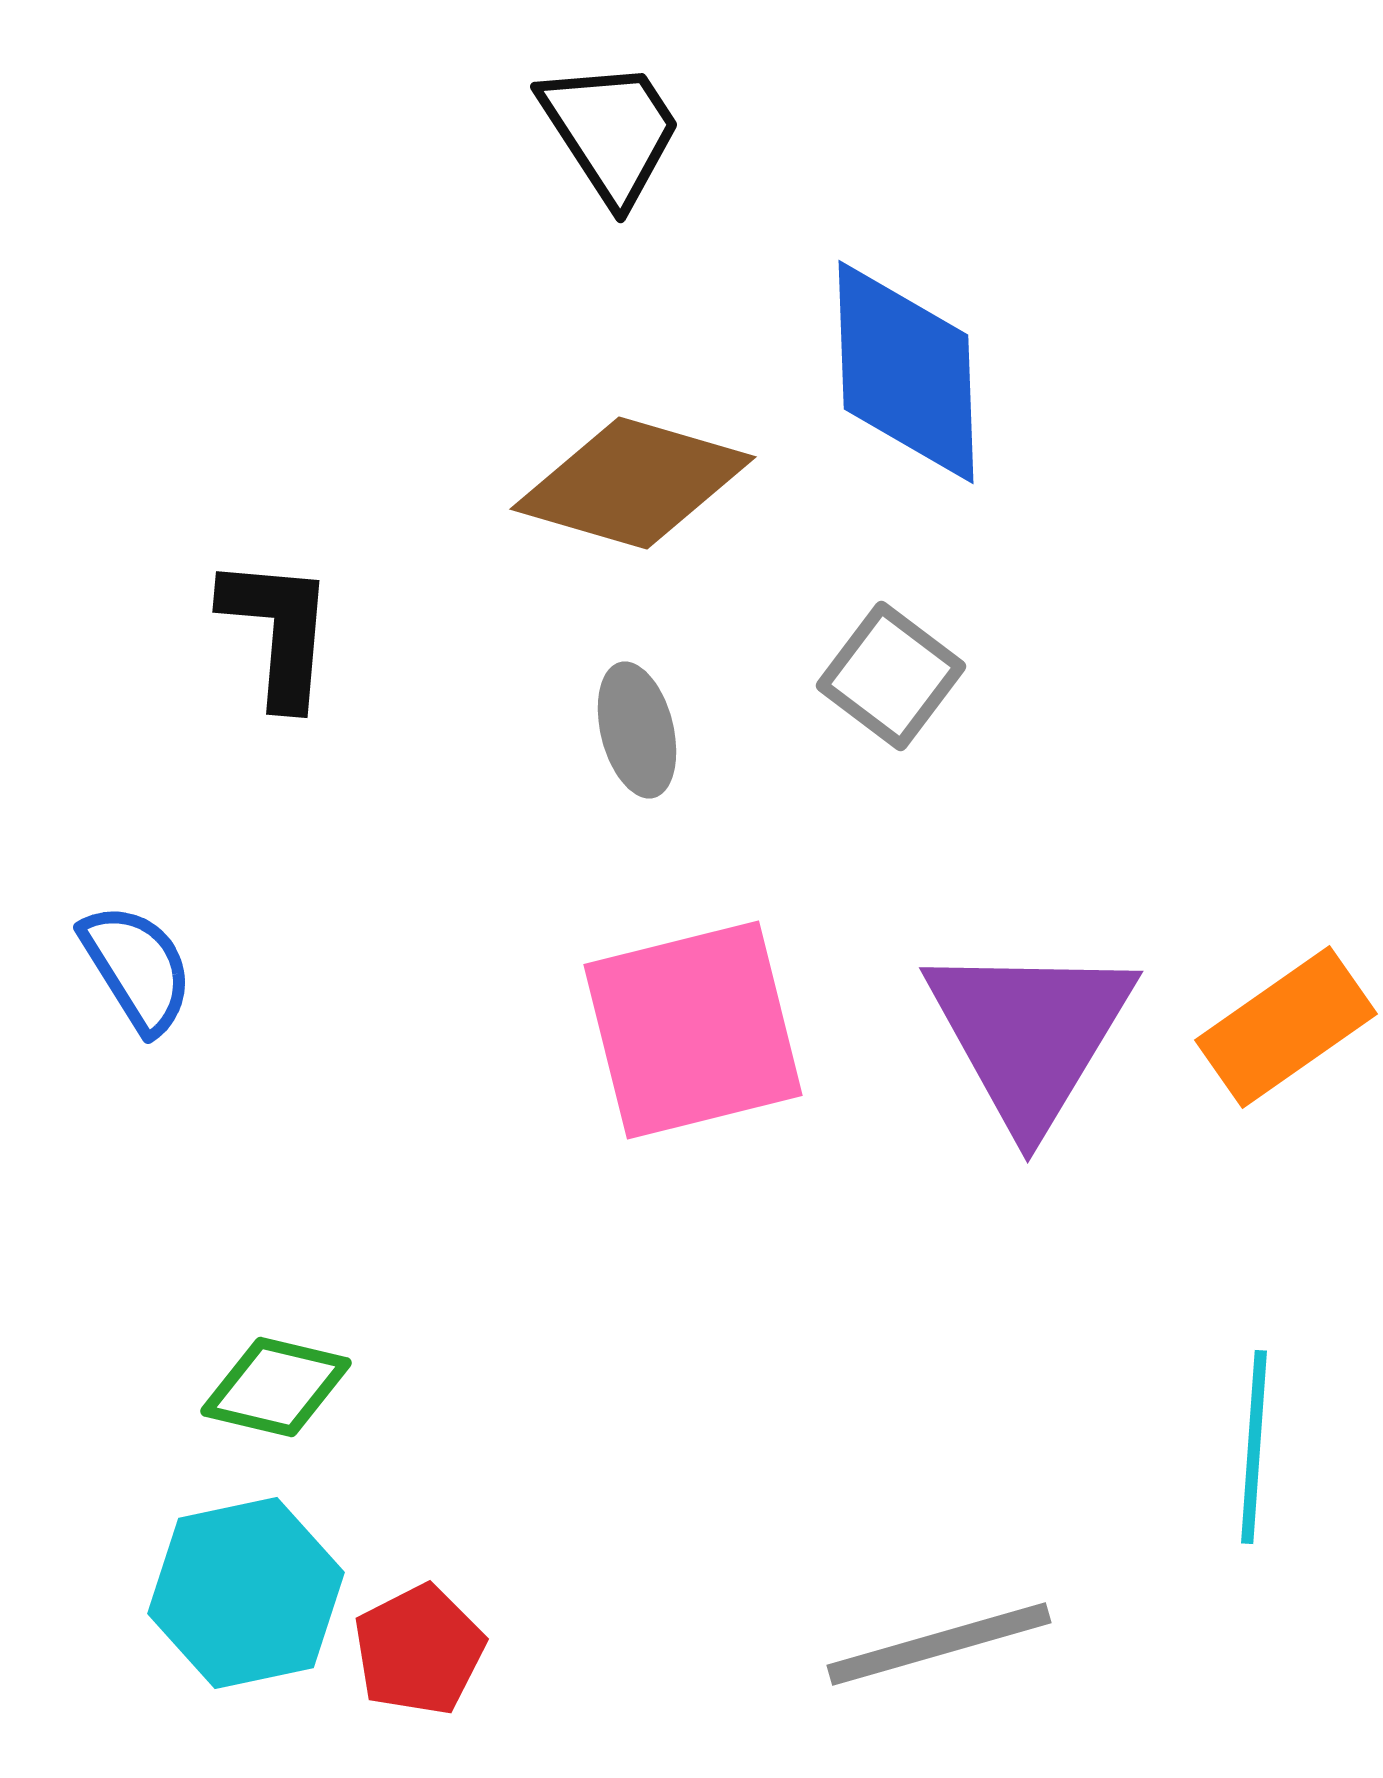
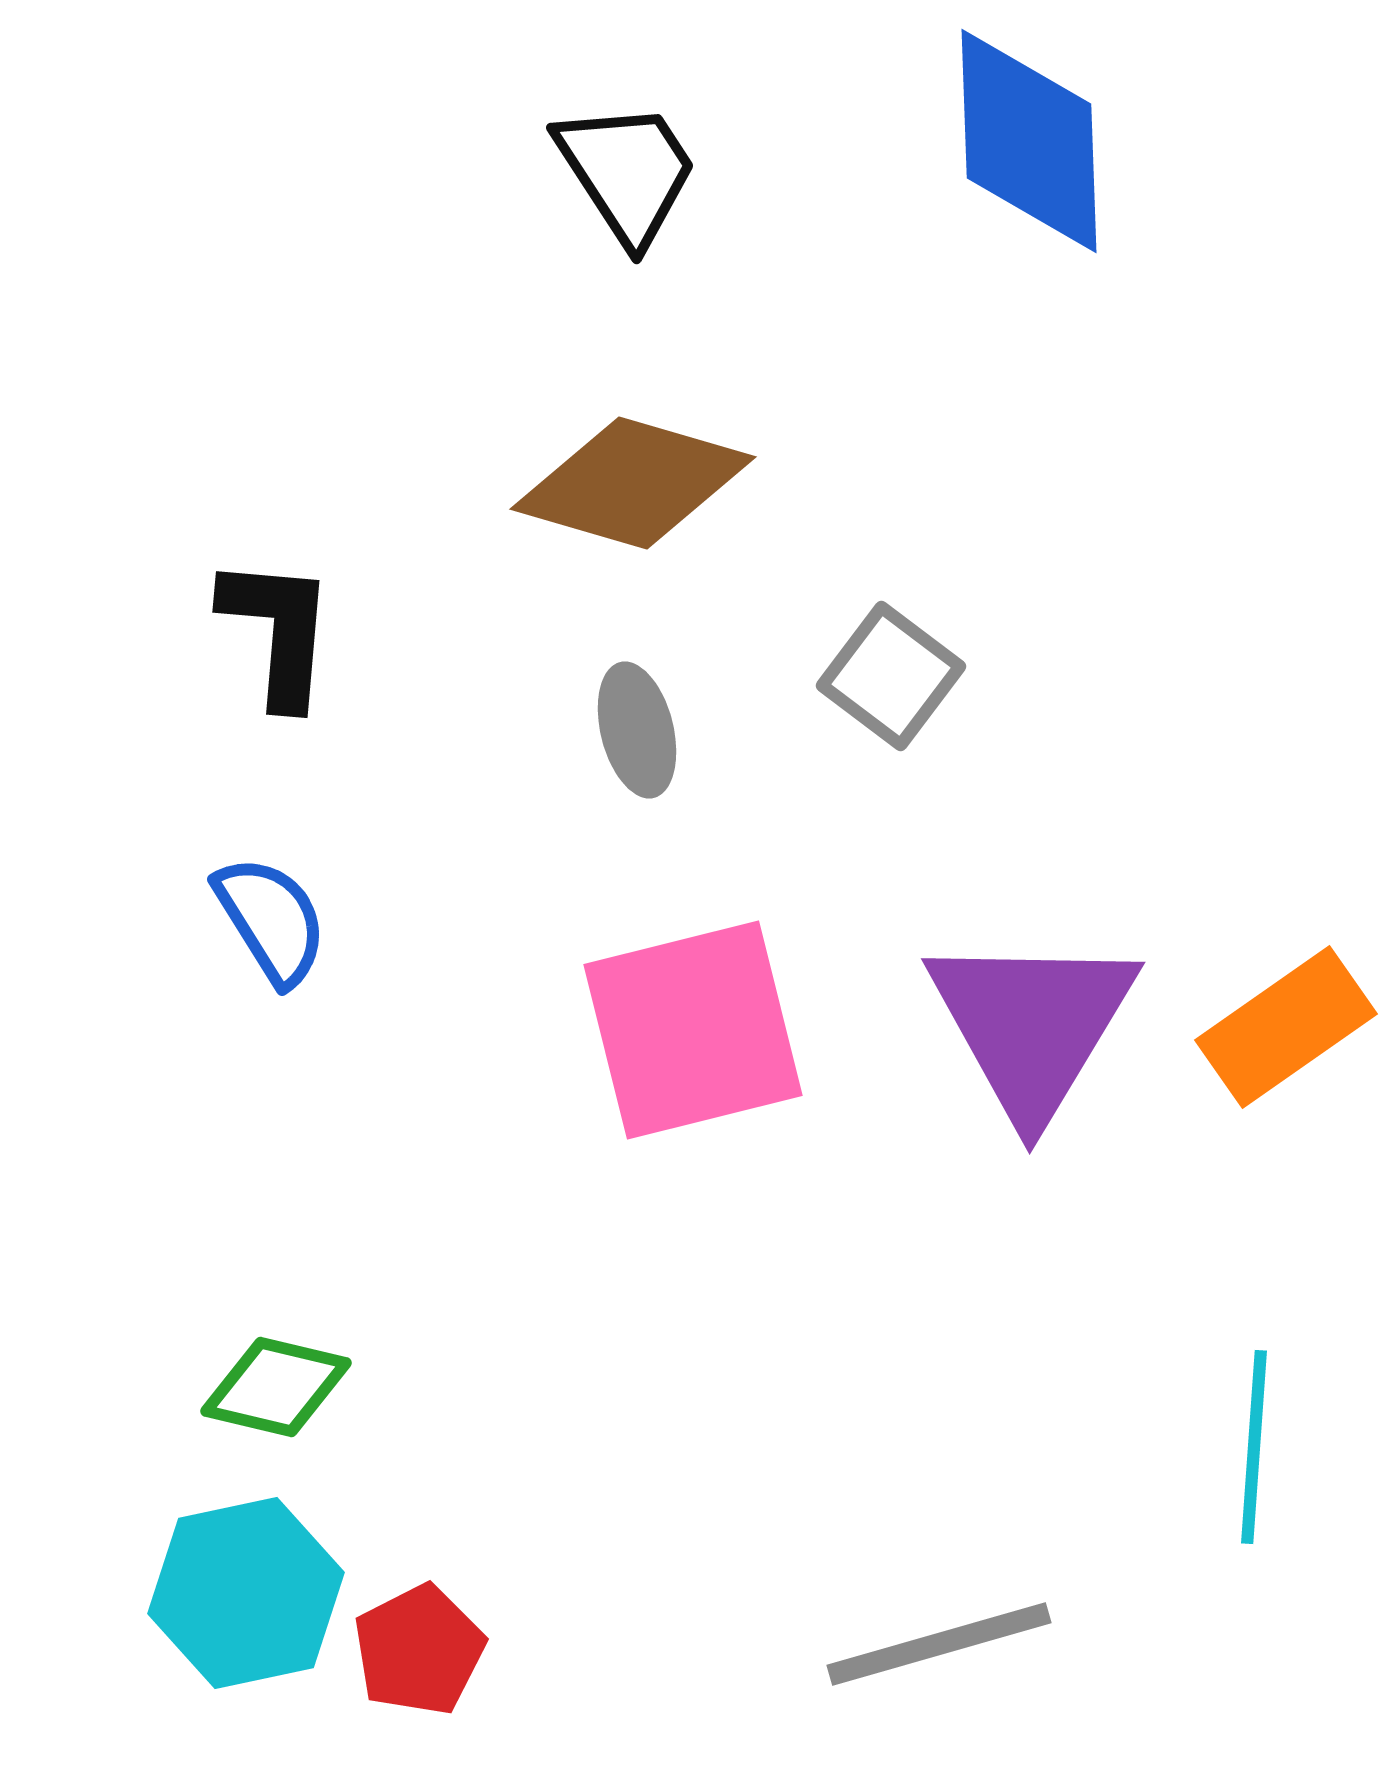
black trapezoid: moved 16 px right, 41 px down
blue diamond: moved 123 px right, 231 px up
blue semicircle: moved 134 px right, 48 px up
purple triangle: moved 2 px right, 9 px up
